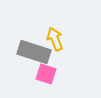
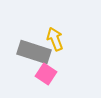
pink square: rotated 15 degrees clockwise
